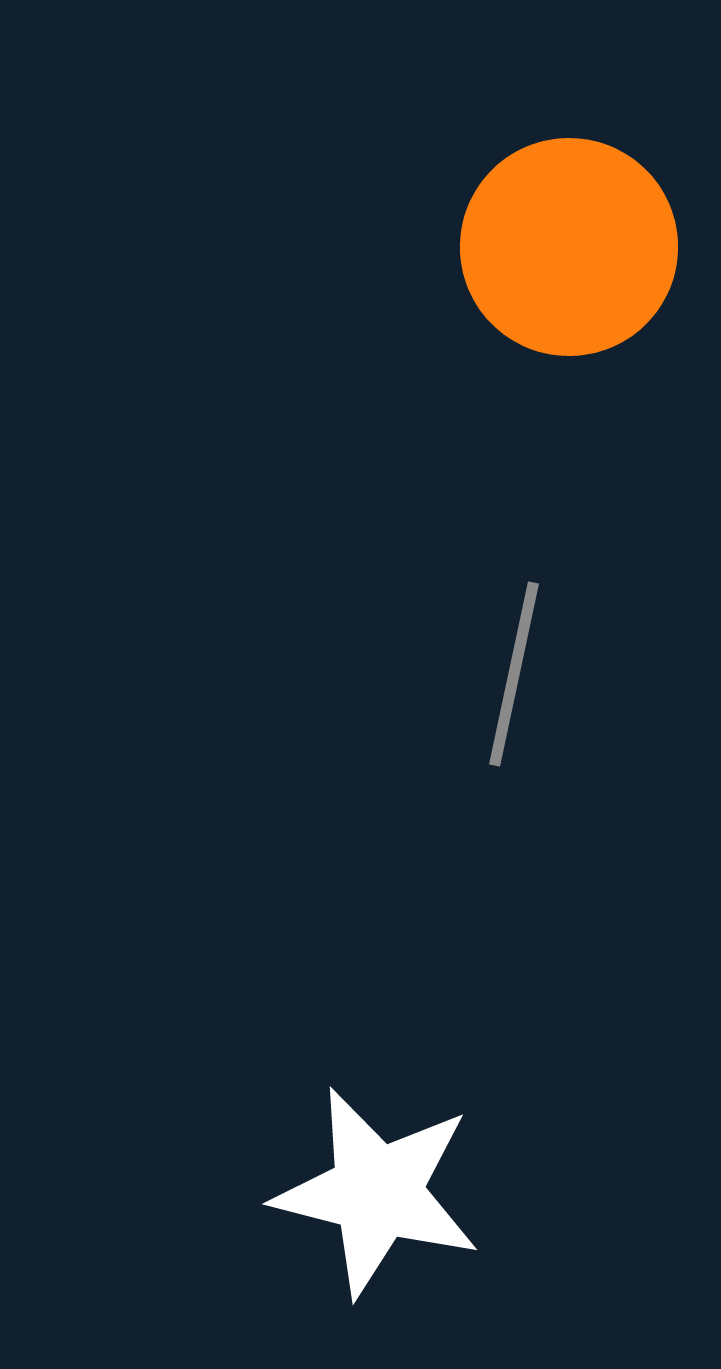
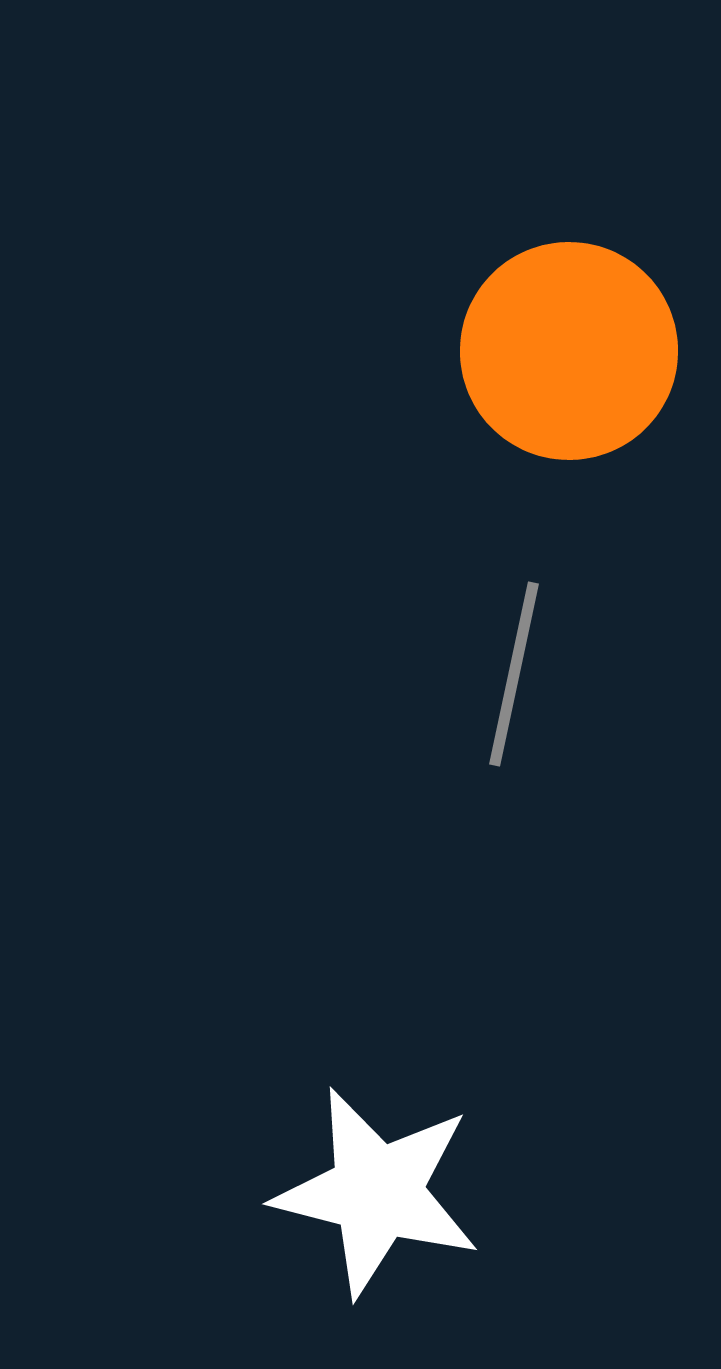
orange circle: moved 104 px down
